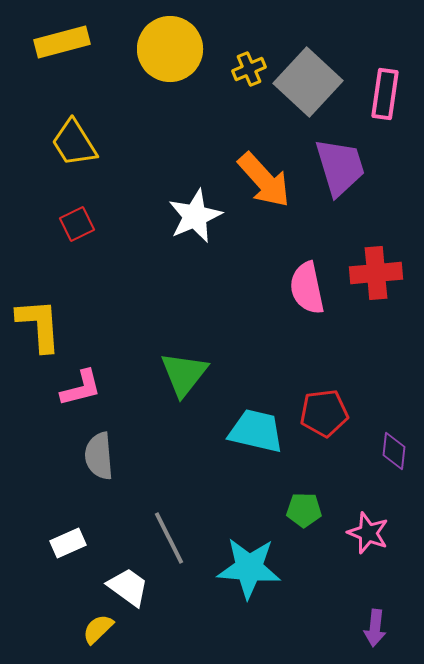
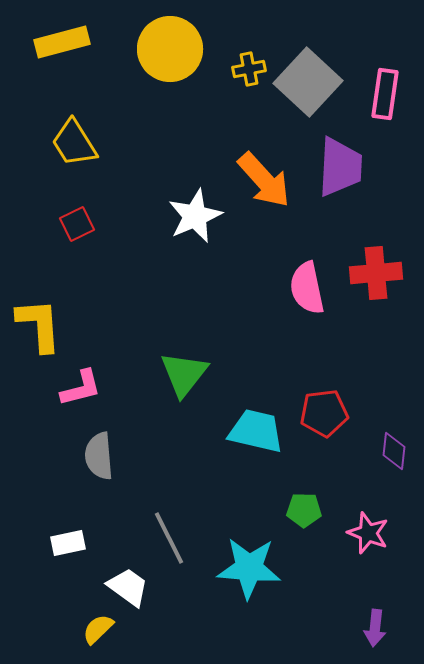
yellow cross: rotated 12 degrees clockwise
purple trapezoid: rotated 20 degrees clockwise
white rectangle: rotated 12 degrees clockwise
